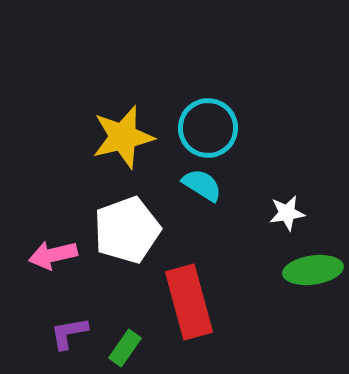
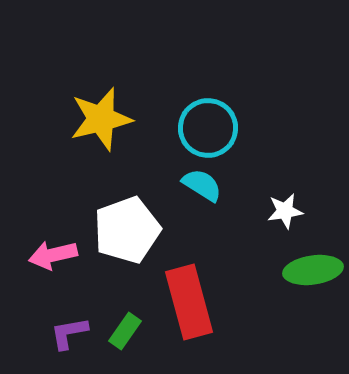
yellow star: moved 22 px left, 18 px up
white star: moved 2 px left, 2 px up
green rectangle: moved 17 px up
